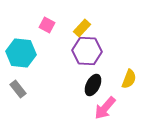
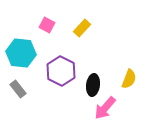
purple hexagon: moved 26 px left, 20 px down; rotated 24 degrees clockwise
black ellipse: rotated 20 degrees counterclockwise
